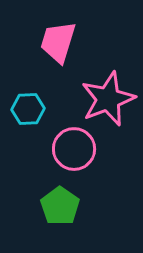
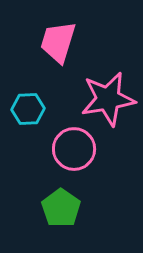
pink star: rotated 12 degrees clockwise
green pentagon: moved 1 px right, 2 px down
